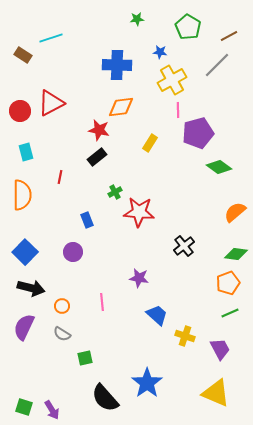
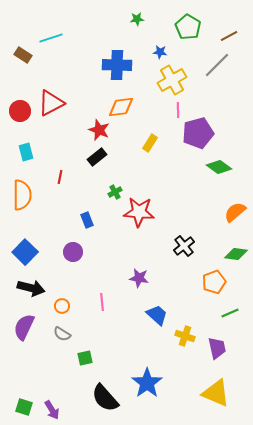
red star at (99, 130): rotated 10 degrees clockwise
orange pentagon at (228, 283): moved 14 px left, 1 px up
purple trapezoid at (220, 349): moved 3 px left, 1 px up; rotated 15 degrees clockwise
